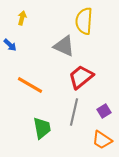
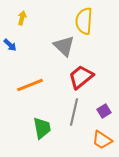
gray triangle: rotated 20 degrees clockwise
orange line: rotated 52 degrees counterclockwise
